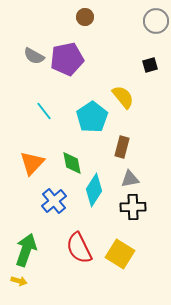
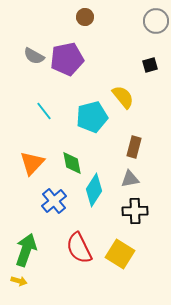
cyan pentagon: rotated 20 degrees clockwise
brown rectangle: moved 12 px right
black cross: moved 2 px right, 4 px down
